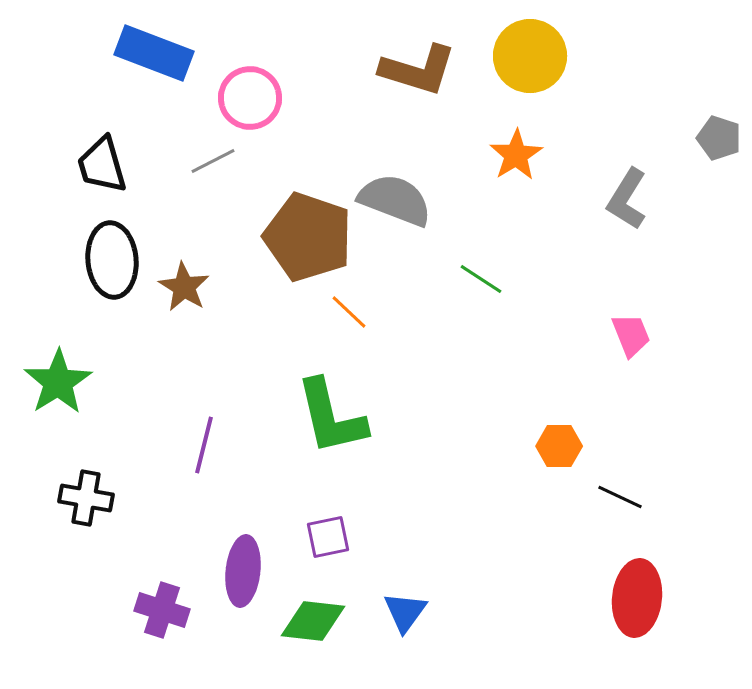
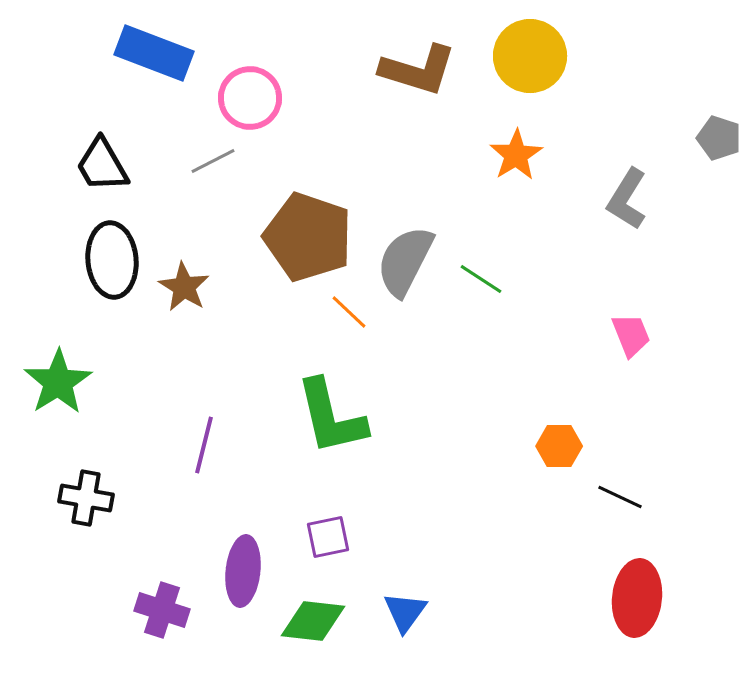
black trapezoid: rotated 14 degrees counterclockwise
gray semicircle: moved 10 px right, 61 px down; rotated 84 degrees counterclockwise
